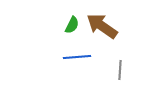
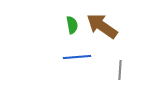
green semicircle: rotated 36 degrees counterclockwise
